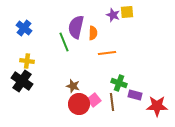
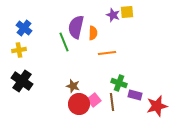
yellow cross: moved 8 px left, 11 px up; rotated 16 degrees counterclockwise
red star: rotated 15 degrees counterclockwise
